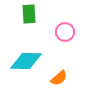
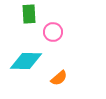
pink circle: moved 12 px left
